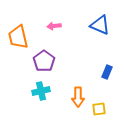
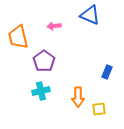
blue triangle: moved 10 px left, 10 px up
